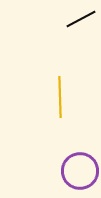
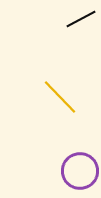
yellow line: rotated 42 degrees counterclockwise
